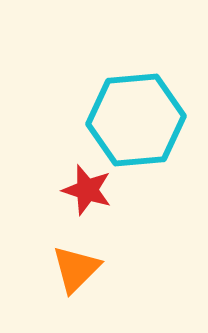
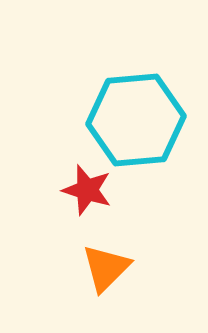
orange triangle: moved 30 px right, 1 px up
